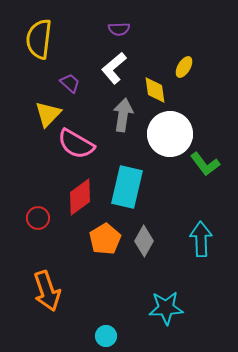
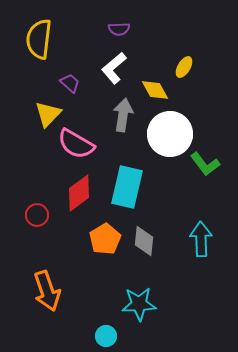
yellow diamond: rotated 20 degrees counterclockwise
red diamond: moved 1 px left, 4 px up
red circle: moved 1 px left, 3 px up
gray diamond: rotated 24 degrees counterclockwise
cyan star: moved 27 px left, 4 px up
